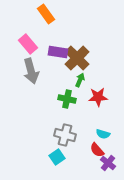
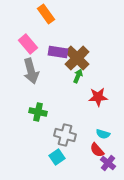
green arrow: moved 2 px left, 4 px up
green cross: moved 29 px left, 13 px down
